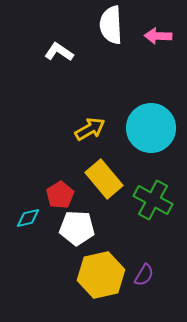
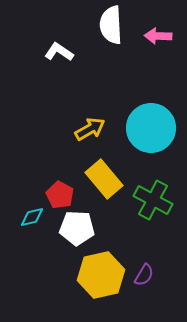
red pentagon: rotated 12 degrees counterclockwise
cyan diamond: moved 4 px right, 1 px up
